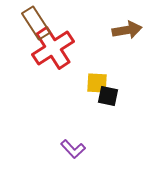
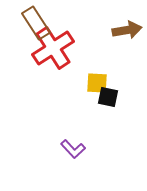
black square: moved 1 px down
